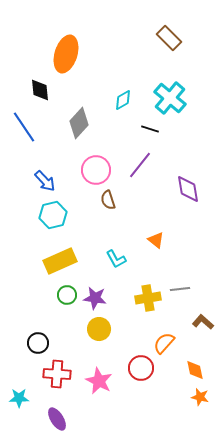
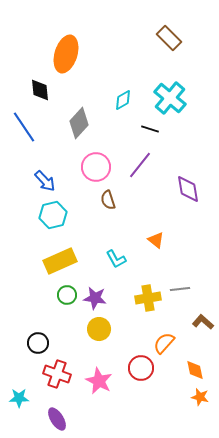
pink circle: moved 3 px up
red cross: rotated 16 degrees clockwise
